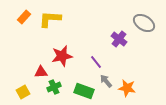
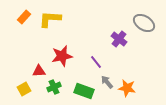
red triangle: moved 2 px left, 1 px up
gray arrow: moved 1 px right, 1 px down
yellow square: moved 1 px right, 3 px up
